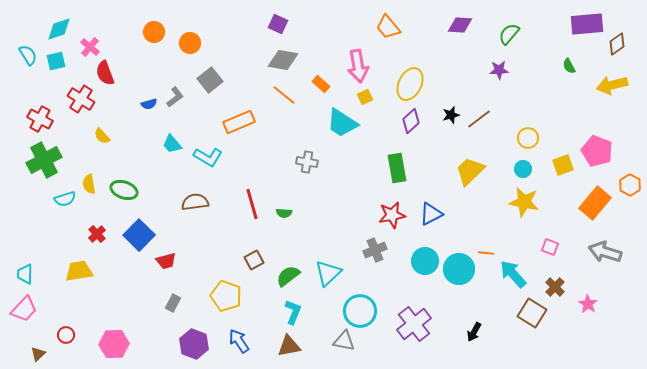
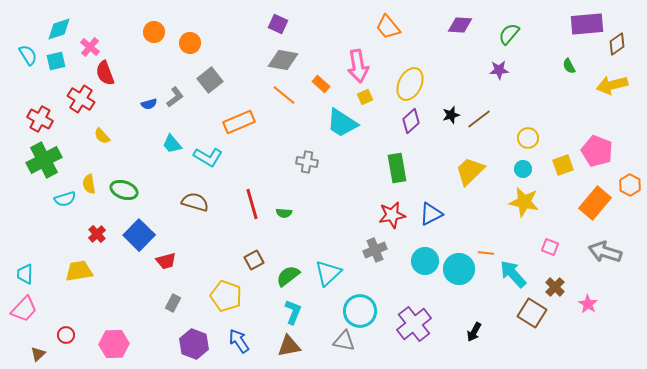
brown semicircle at (195, 202): rotated 24 degrees clockwise
